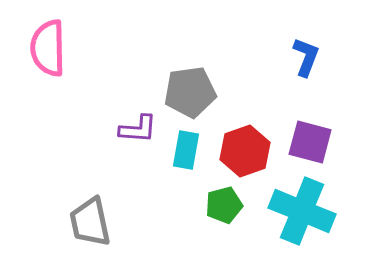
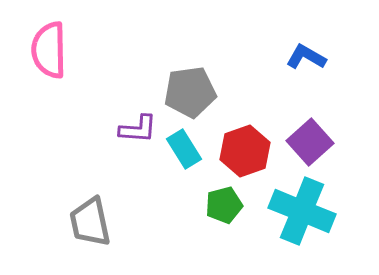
pink semicircle: moved 1 px right, 2 px down
blue L-shape: rotated 81 degrees counterclockwise
purple square: rotated 33 degrees clockwise
cyan rectangle: moved 2 px left, 1 px up; rotated 42 degrees counterclockwise
